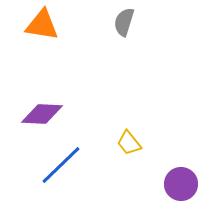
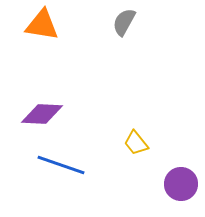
gray semicircle: rotated 12 degrees clockwise
yellow trapezoid: moved 7 px right
blue line: rotated 63 degrees clockwise
